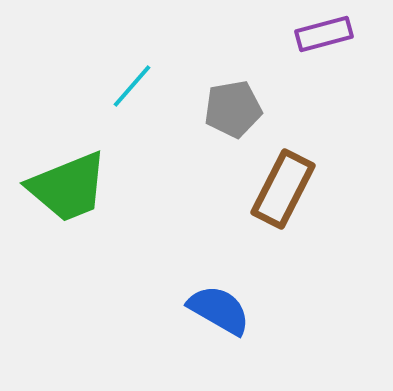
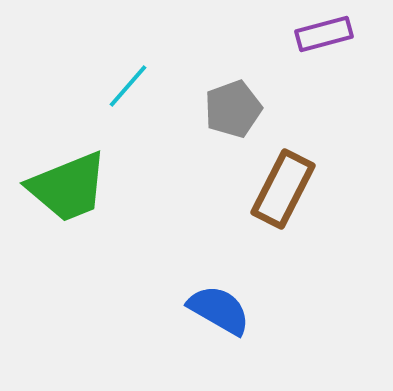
cyan line: moved 4 px left
gray pentagon: rotated 10 degrees counterclockwise
